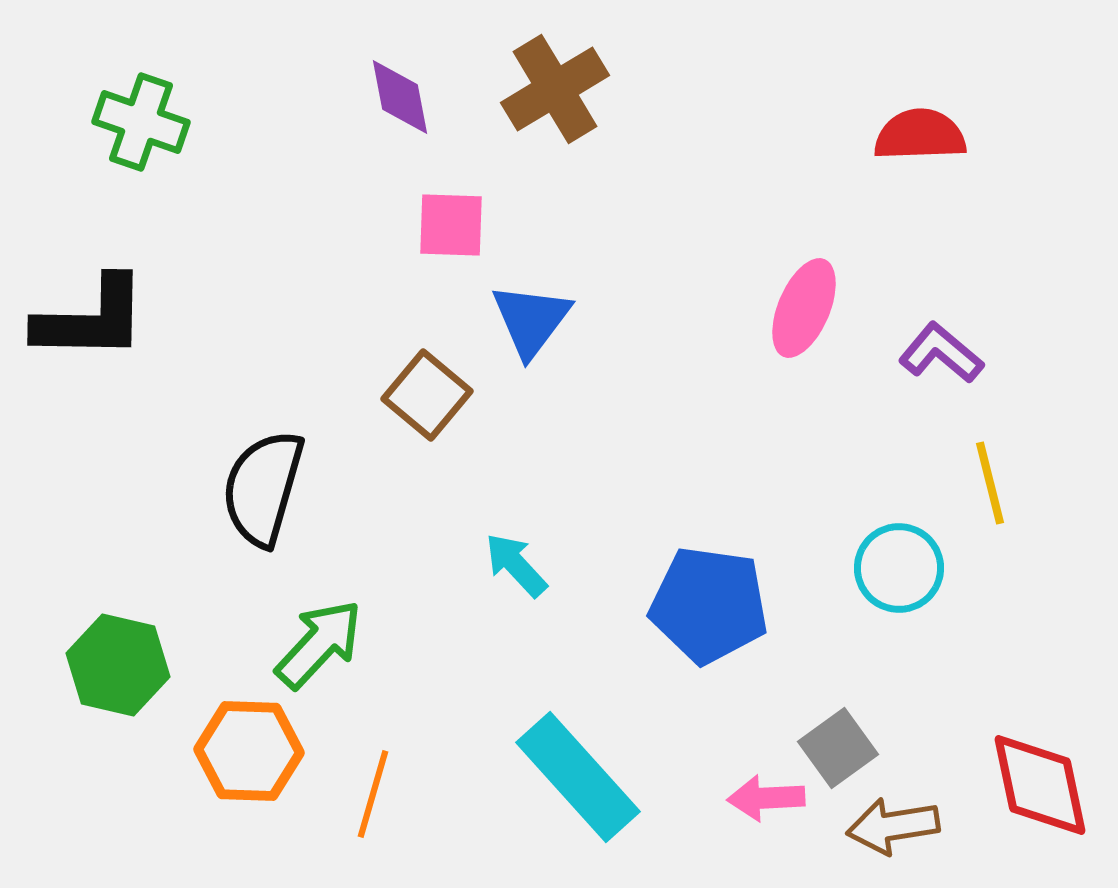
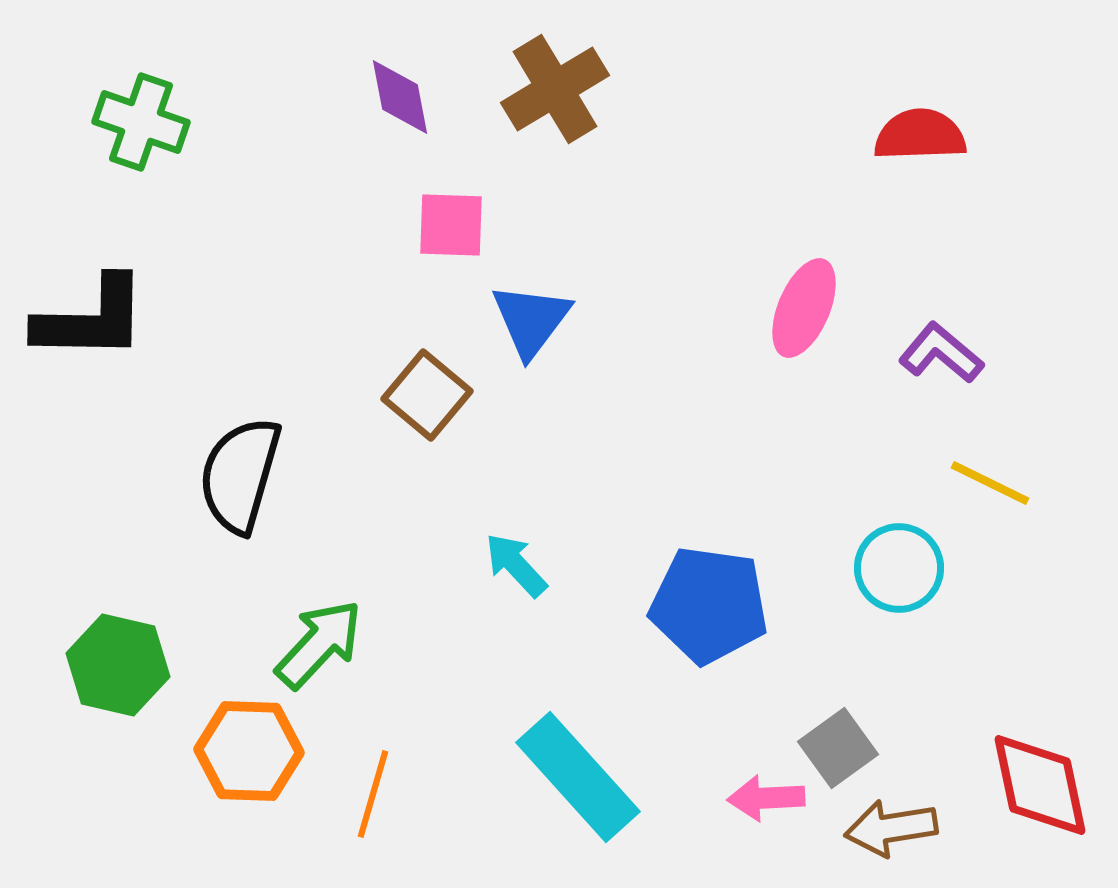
yellow line: rotated 50 degrees counterclockwise
black semicircle: moved 23 px left, 13 px up
brown arrow: moved 2 px left, 2 px down
